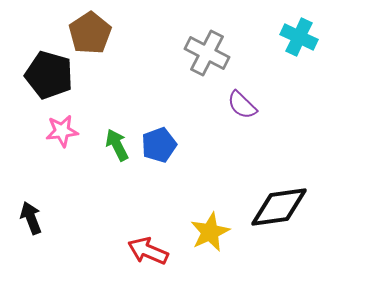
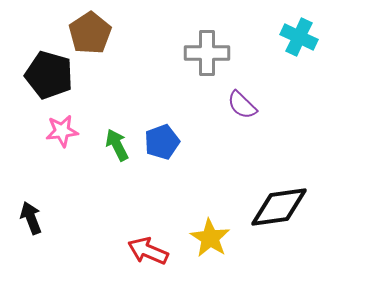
gray cross: rotated 27 degrees counterclockwise
blue pentagon: moved 3 px right, 3 px up
yellow star: moved 6 px down; rotated 15 degrees counterclockwise
